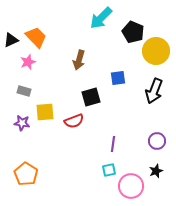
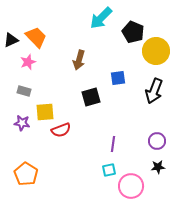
red semicircle: moved 13 px left, 9 px down
black star: moved 2 px right, 4 px up; rotated 16 degrees clockwise
